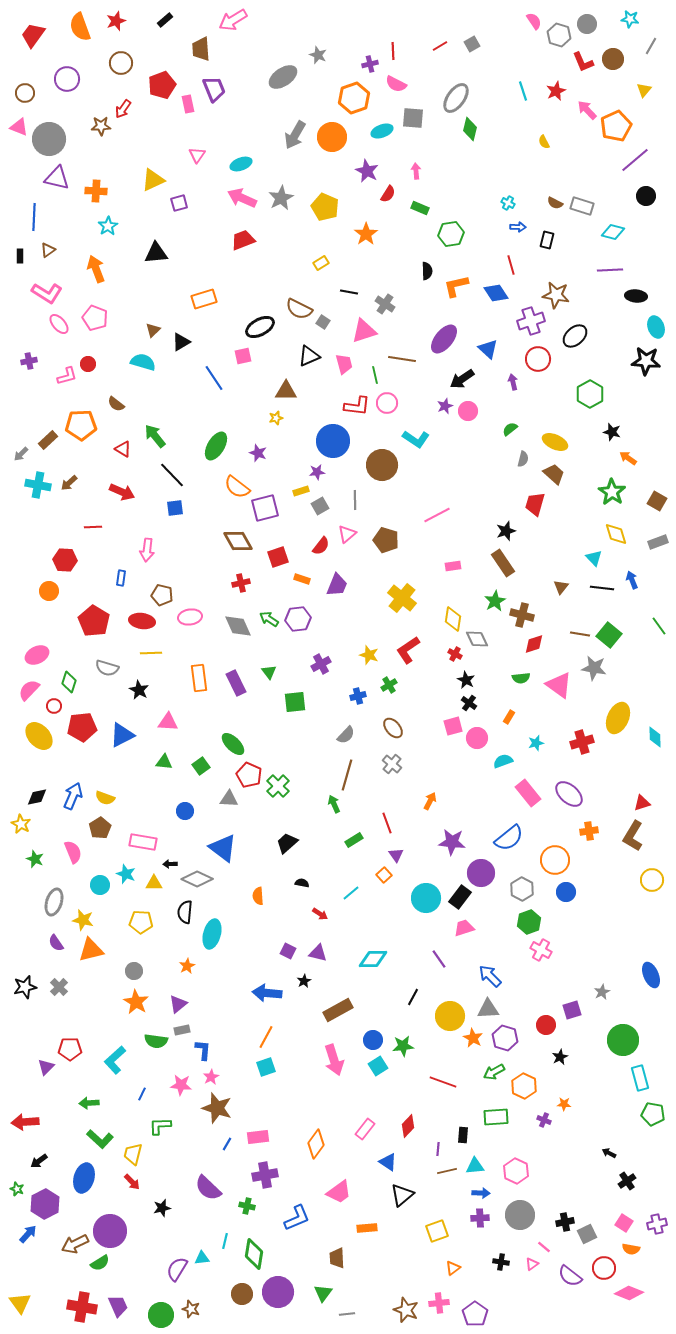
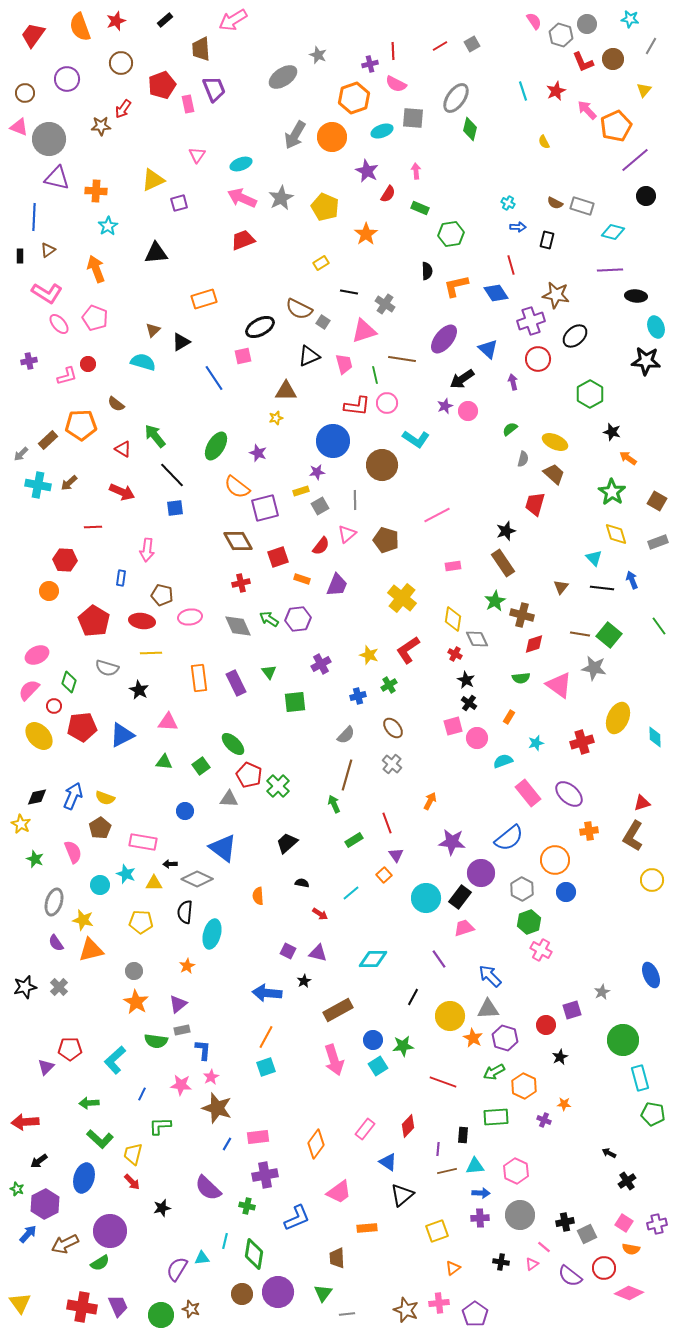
gray hexagon at (559, 35): moved 2 px right
brown arrow at (75, 1244): moved 10 px left
